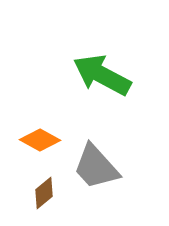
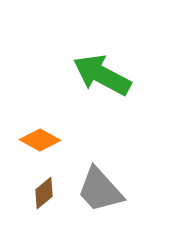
gray trapezoid: moved 4 px right, 23 px down
